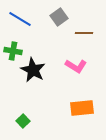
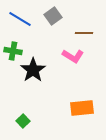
gray square: moved 6 px left, 1 px up
pink L-shape: moved 3 px left, 10 px up
black star: rotated 10 degrees clockwise
